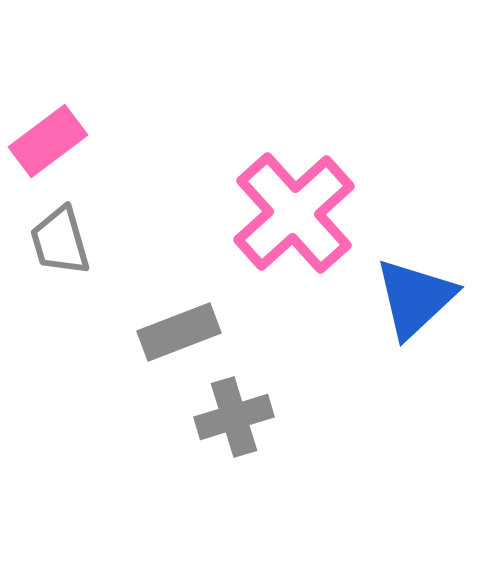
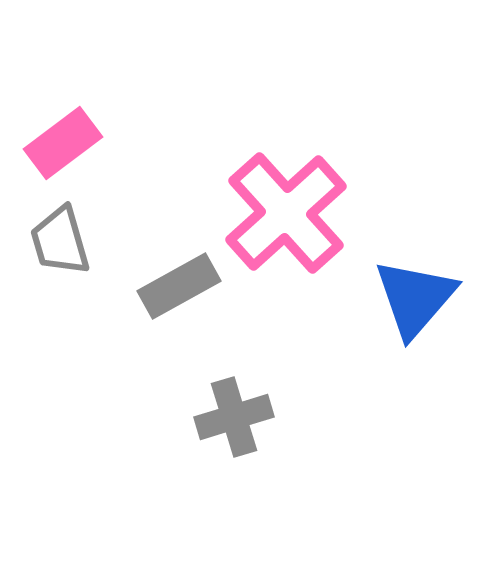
pink rectangle: moved 15 px right, 2 px down
pink cross: moved 8 px left
blue triangle: rotated 6 degrees counterclockwise
gray rectangle: moved 46 px up; rotated 8 degrees counterclockwise
